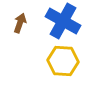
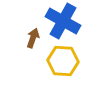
brown arrow: moved 13 px right, 15 px down
